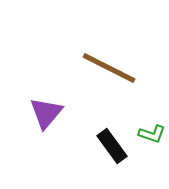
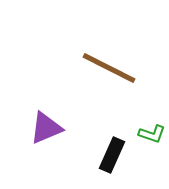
purple triangle: moved 15 px down; rotated 27 degrees clockwise
black rectangle: moved 9 px down; rotated 60 degrees clockwise
